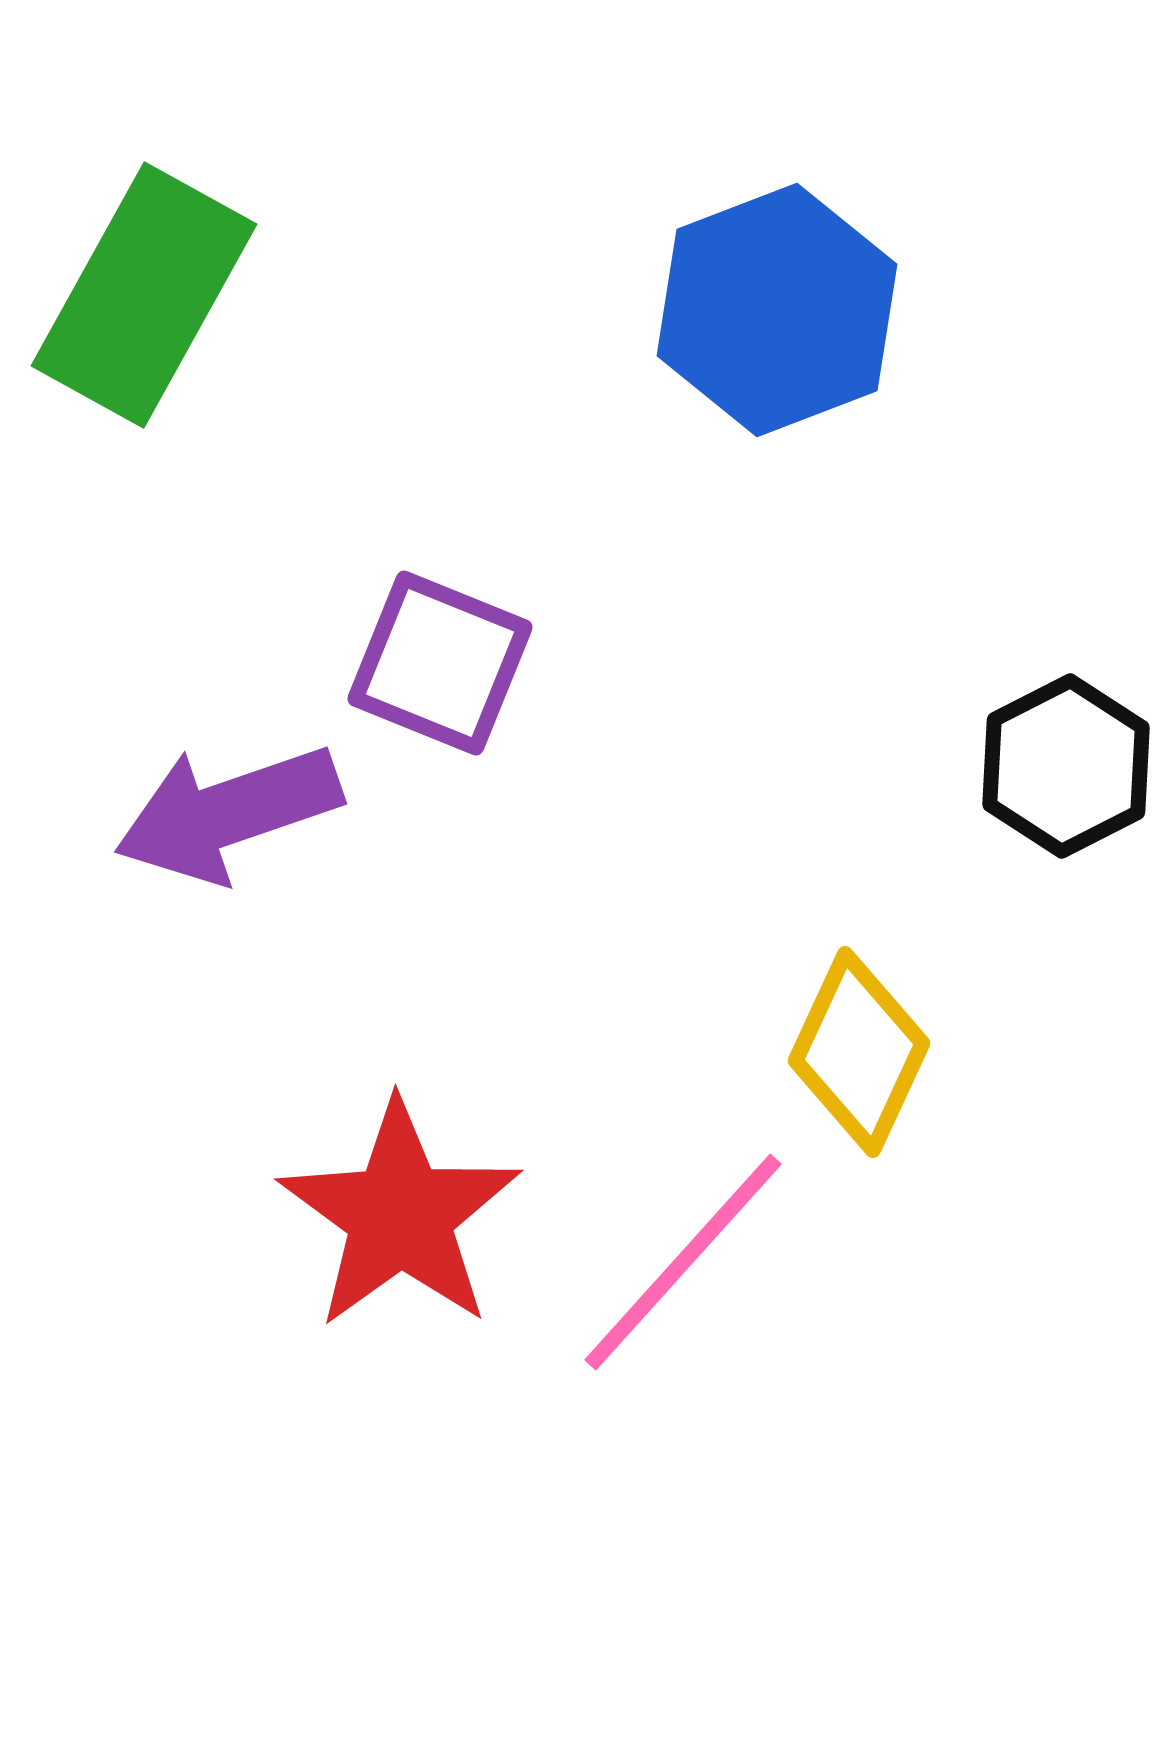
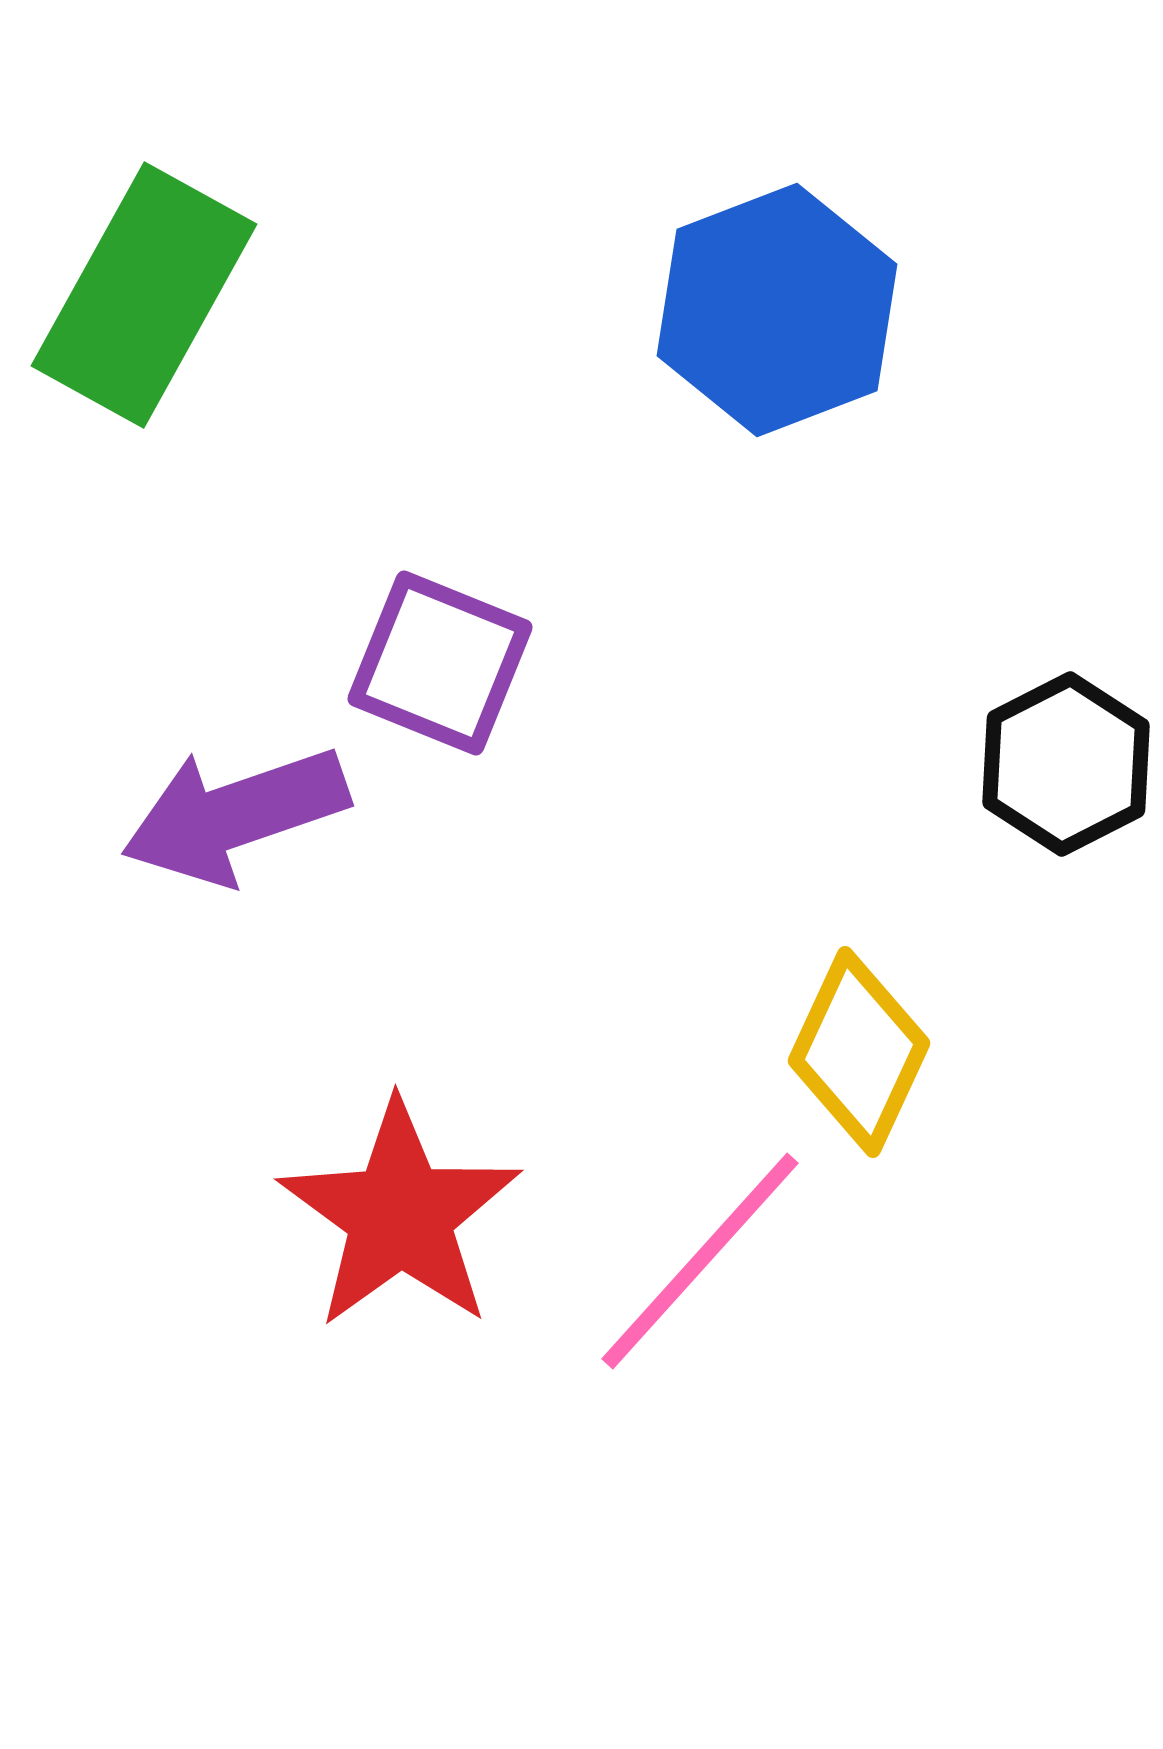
black hexagon: moved 2 px up
purple arrow: moved 7 px right, 2 px down
pink line: moved 17 px right, 1 px up
